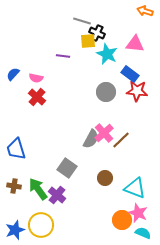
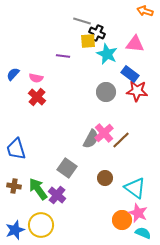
cyan triangle: rotated 15 degrees clockwise
